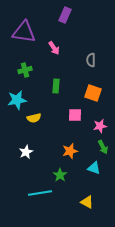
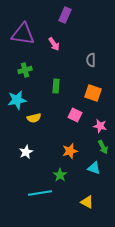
purple triangle: moved 1 px left, 2 px down
pink arrow: moved 4 px up
pink square: rotated 24 degrees clockwise
pink star: rotated 24 degrees clockwise
